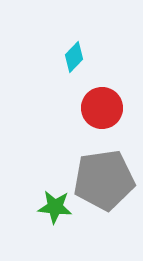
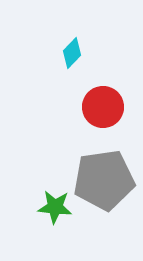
cyan diamond: moved 2 px left, 4 px up
red circle: moved 1 px right, 1 px up
